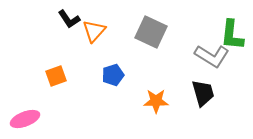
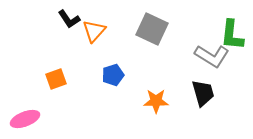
gray square: moved 1 px right, 3 px up
orange square: moved 3 px down
